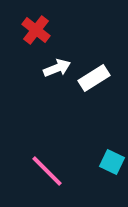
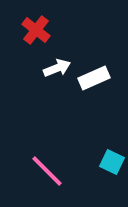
white rectangle: rotated 8 degrees clockwise
